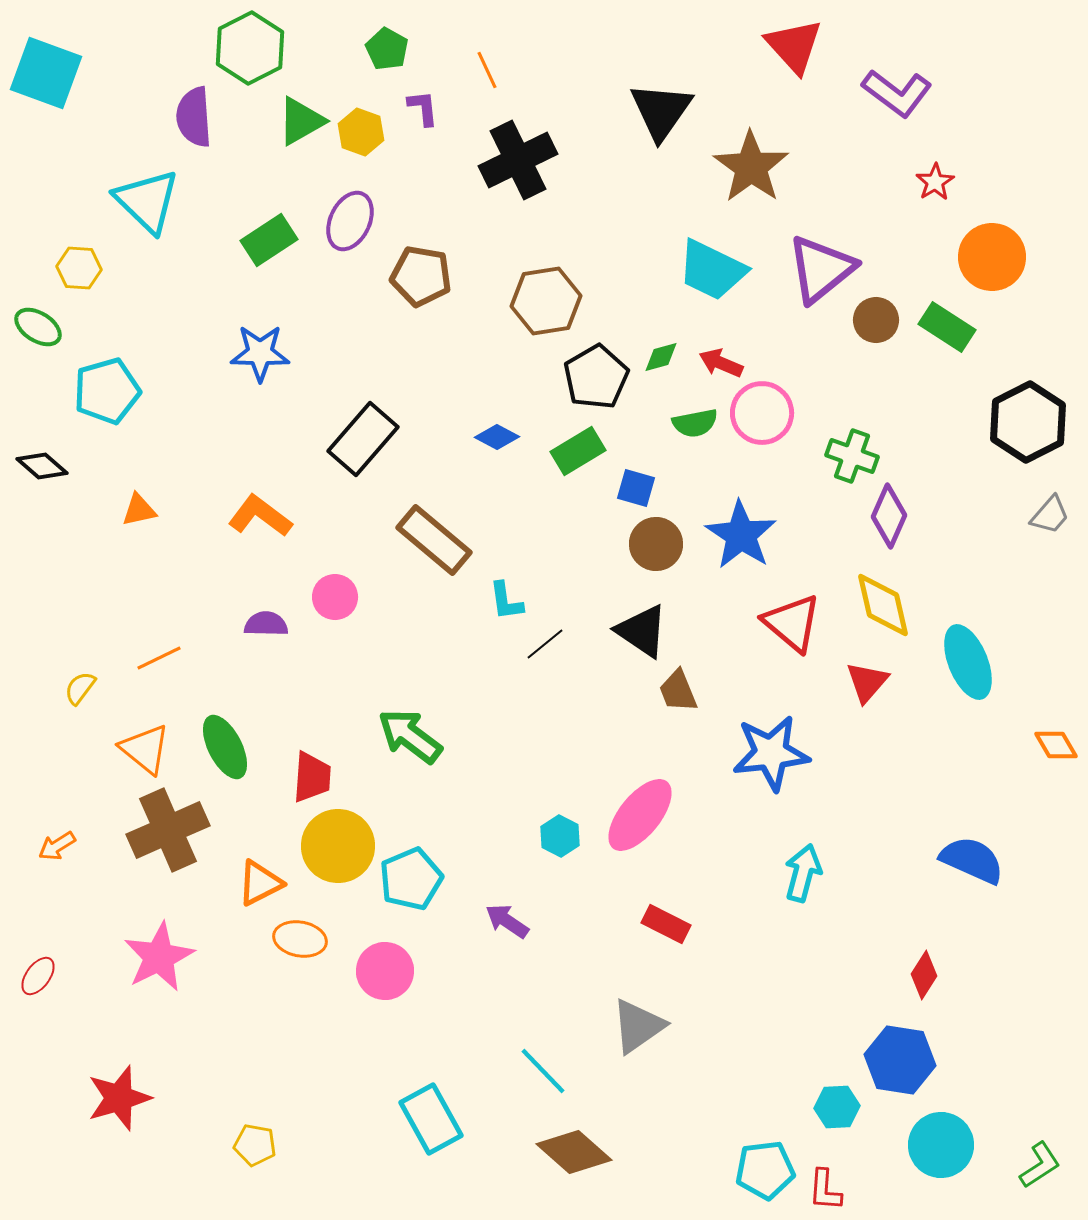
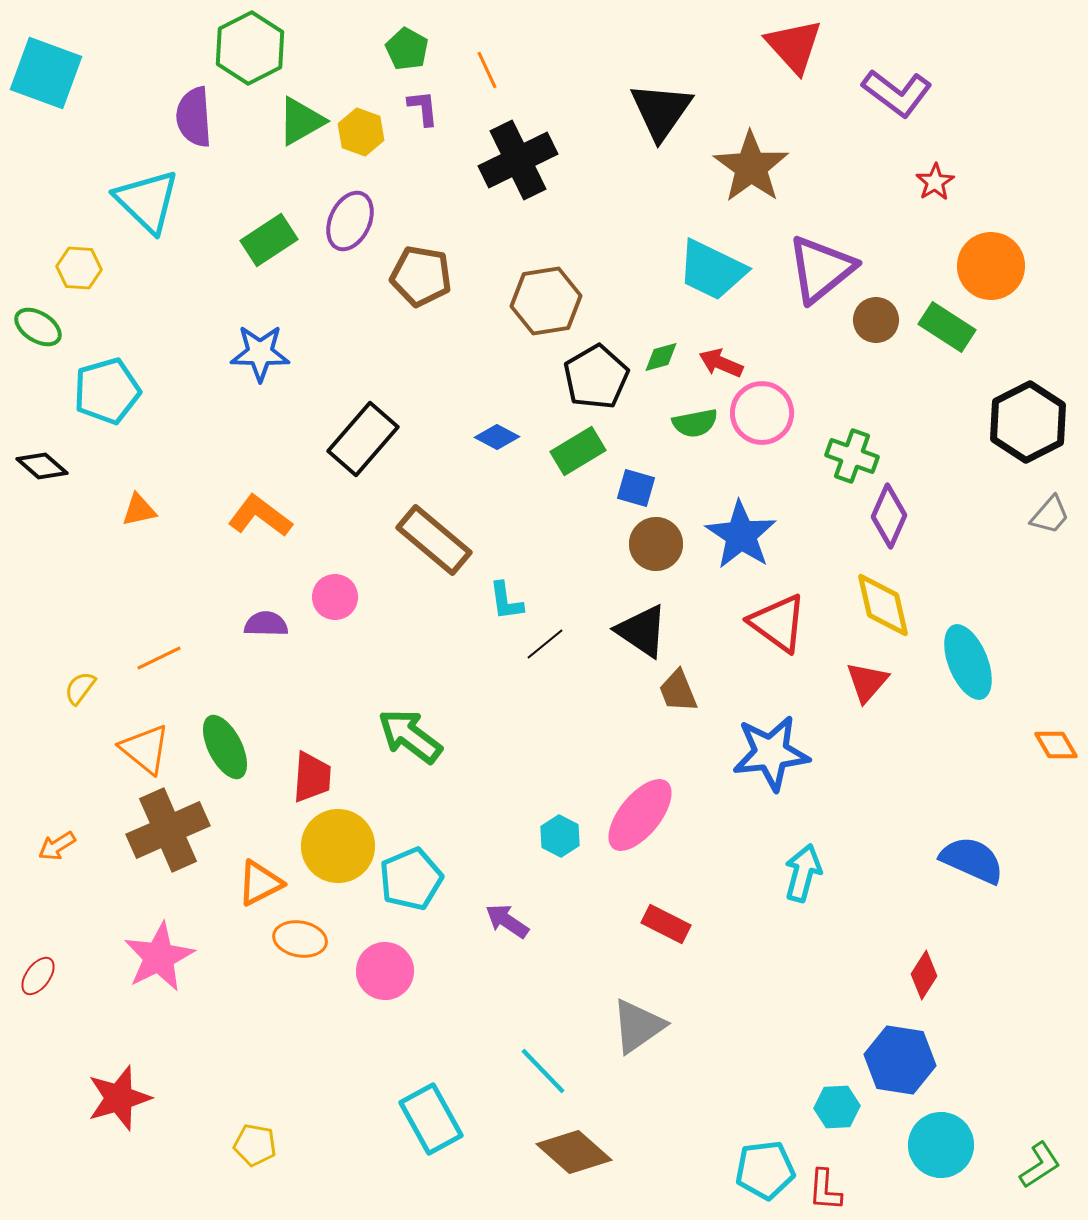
green pentagon at (387, 49): moved 20 px right
orange circle at (992, 257): moved 1 px left, 9 px down
red triangle at (792, 623): moved 14 px left; rotated 4 degrees counterclockwise
